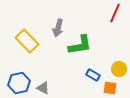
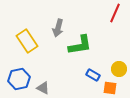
yellow rectangle: rotated 10 degrees clockwise
blue hexagon: moved 4 px up
